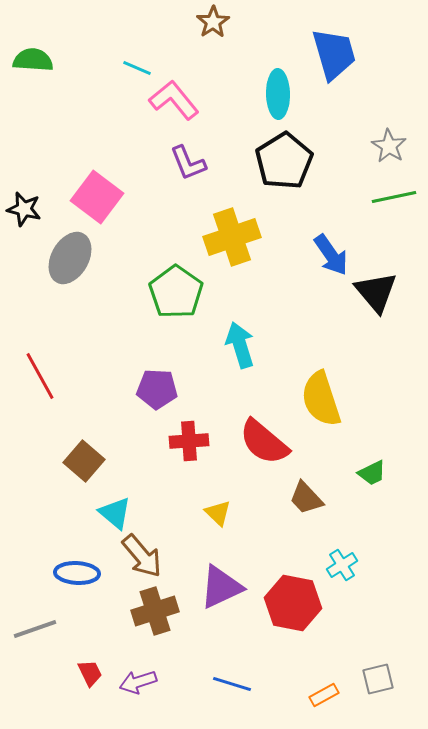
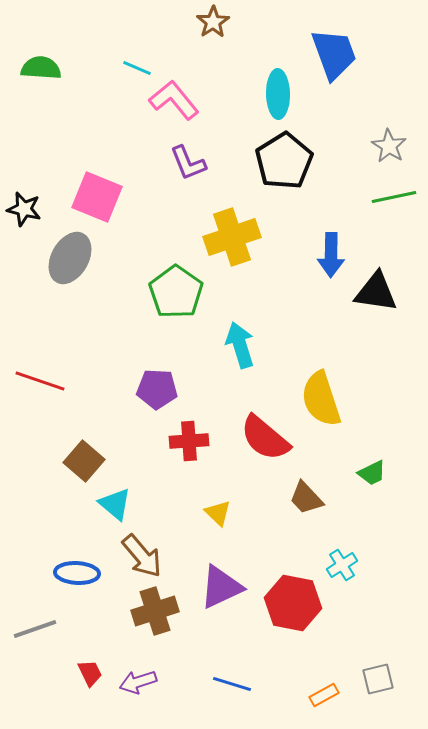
blue trapezoid: rotated 4 degrees counterclockwise
green semicircle: moved 8 px right, 8 px down
pink square: rotated 15 degrees counterclockwise
blue arrow: rotated 36 degrees clockwise
black triangle: rotated 42 degrees counterclockwise
red line: moved 5 px down; rotated 42 degrees counterclockwise
red semicircle: moved 1 px right, 4 px up
cyan triangle: moved 9 px up
